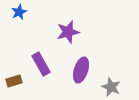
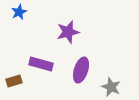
purple rectangle: rotated 45 degrees counterclockwise
